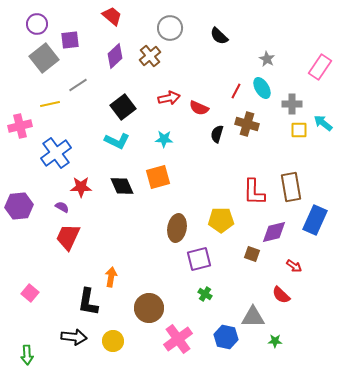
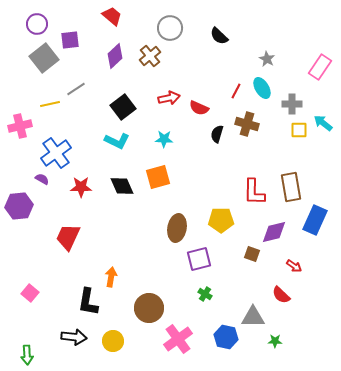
gray line at (78, 85): moved 2 px left, 4 px down
purple semicircle at (62, 207): moved 20 px left, 28 px up
